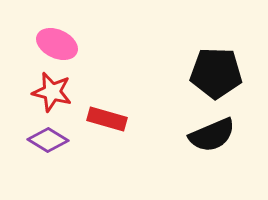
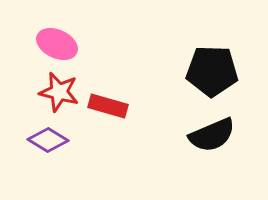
black pentagon: moved 4 px left, 2 px up
red star: moved 7 px right
red rectangle: moved 1 px right, 13 px up
